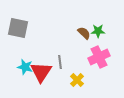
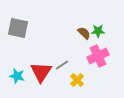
pink cross: moved 1 px left, 1 px up
gray line: moved 2 px right, 3 px down; rotated 64 degrees clockwise
cyan star: moved 8 px left, 9 px down
